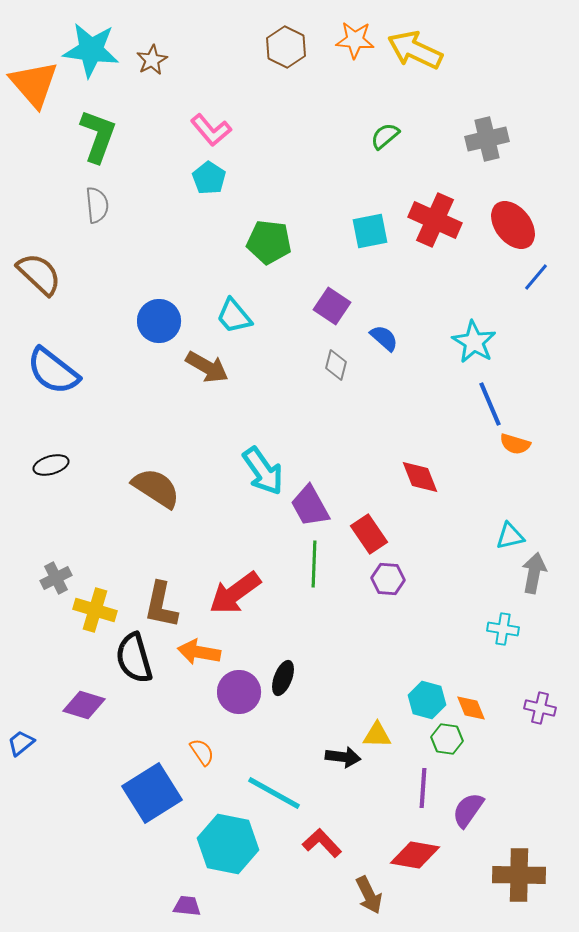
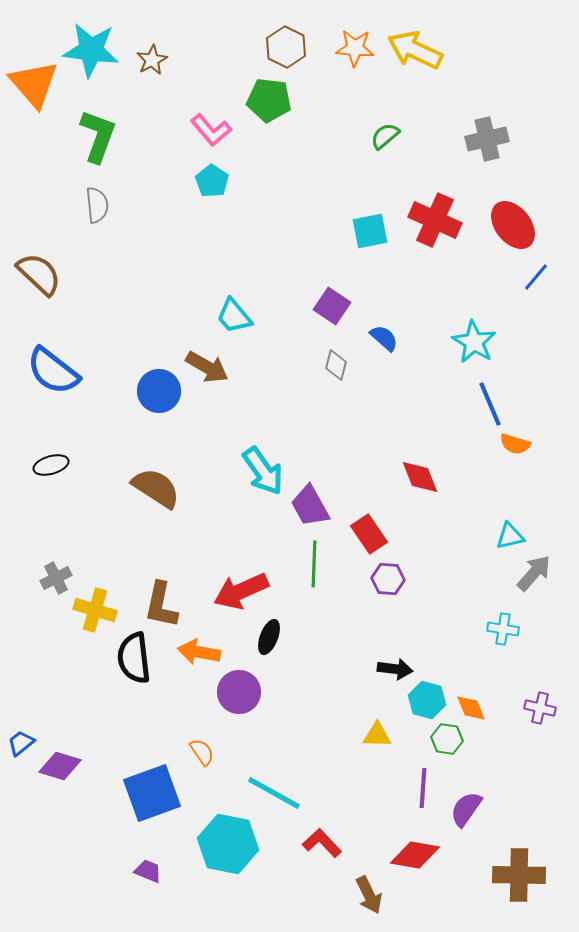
orange star at (355, 40): moved 8 px down
cyan pentagon at (209, 178): moved 3 px right, 3 px down
green pentagon at (269, 242): moved 142 px up
blue circle at (159, 321): moved 70 px down
gray arrow at (534, 573): rotated 30 degrees clockwise
red arrow at (235, 593): moved 6 px right, 2 px up; rotated 12 degrees clockwise
black semicircle at (134, 658): rotated 9 degrees clockwise
black ellipse at (283, 678): moved 14 px left, 41 px up
purple diamond at (84, 705): moved 24 px left, 61 px down
black arrow at (343, 757): moved 52 px right, 88 px up
blue square at (152, 793): rotated 12 degrees clockwise
purple semicircle at (468, 810): moved 2 px left, 1 px up
purple trapezoid at (187, 906): moved 39 px left, 35 px up; rotated 16 degrees clockwise
